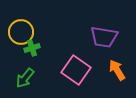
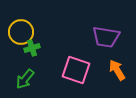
purple trapezoid: moved 2 px right
pink square: rotated 16 degrees counterclockwise
green arrow: moved 1 px down
